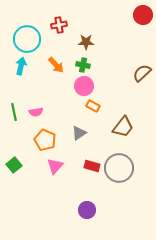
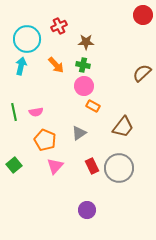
red cross: moved 1 px down; rotated 14 degrees counterclockwise
red rectangle: rotated 49 degrees clockwise
